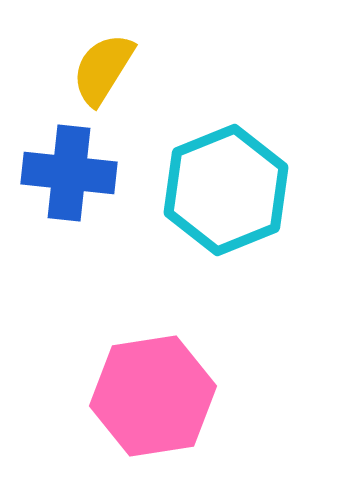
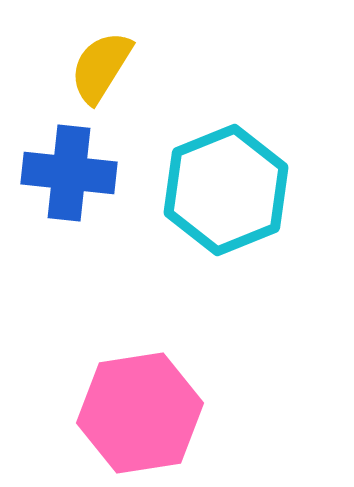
yellow semicircle: moved 2 px left, 2 px up
pink hexagon: moved 13 px left, 17 px down
